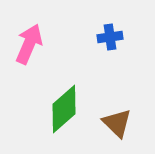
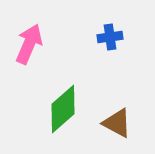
green diamond: moved 1 px left
brown triangle: rotated 16 degrees counterclockwise
